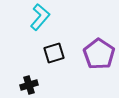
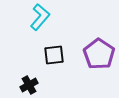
black square: moved 2 px down; rotated 10 degrees clockwise
black cross: rotated 12 degrees counterclockwise
